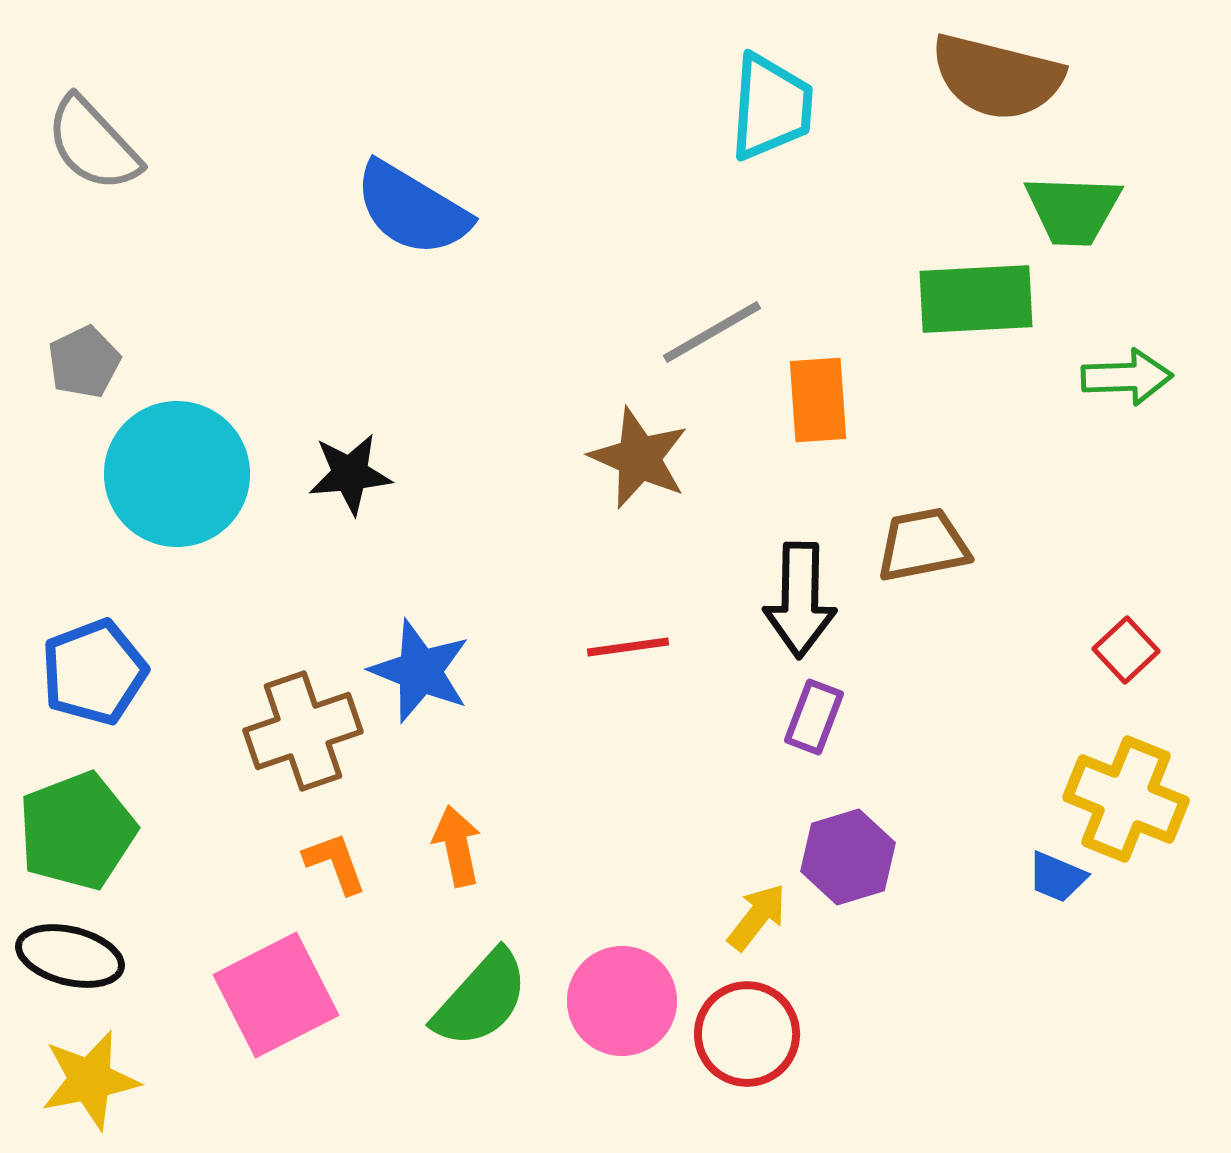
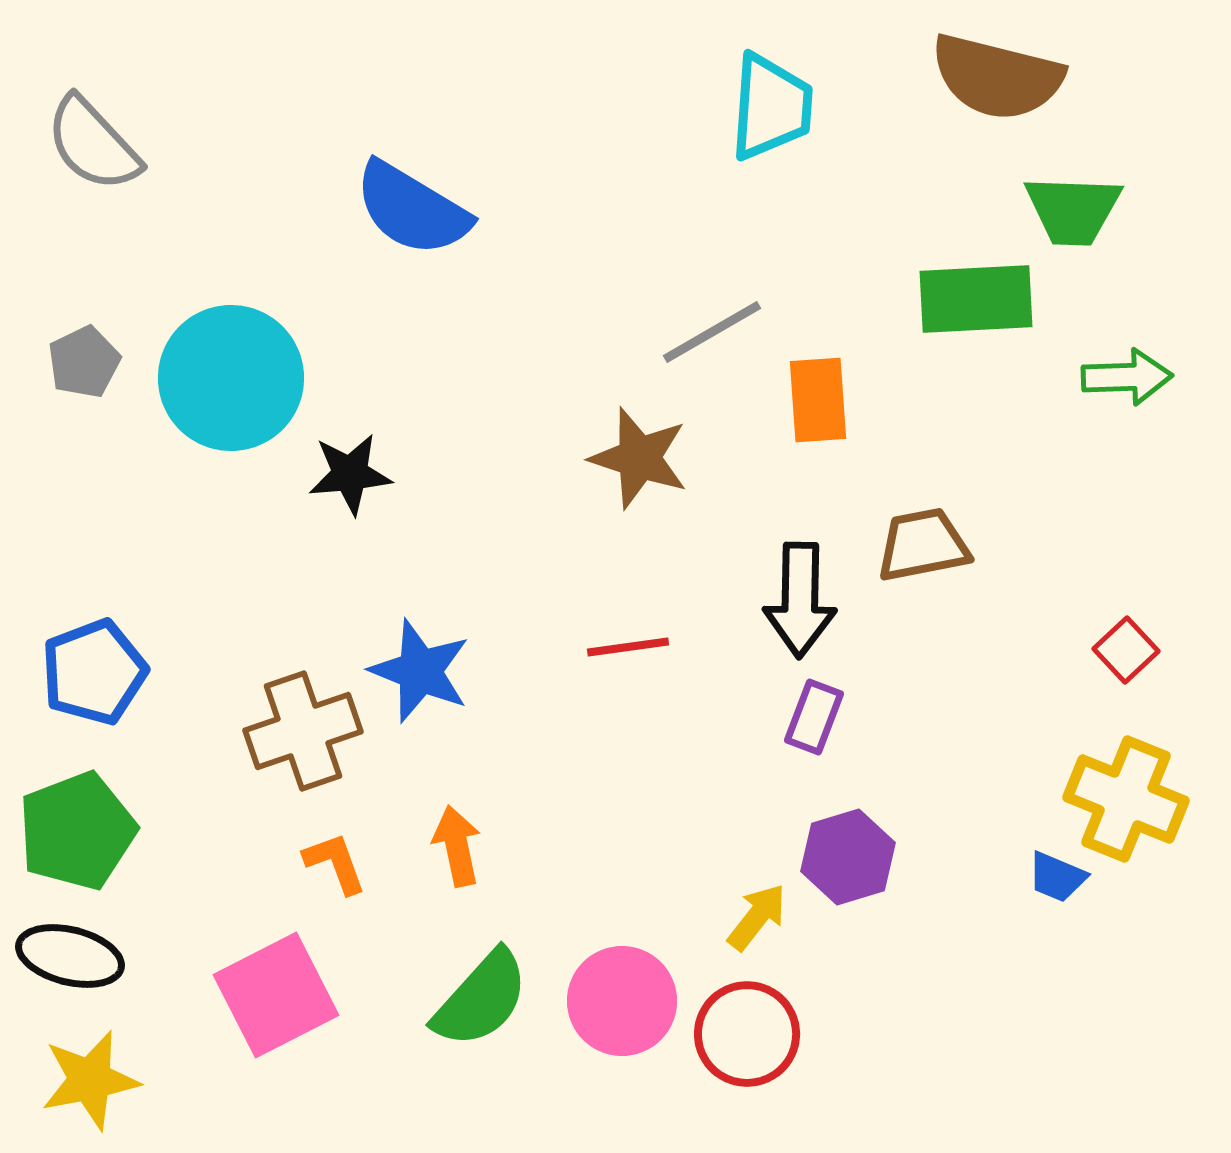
brown star: rotated 6 degrees counterclockwise
cyan circle: moved 54 px right, 96 px up
